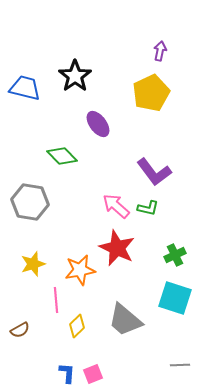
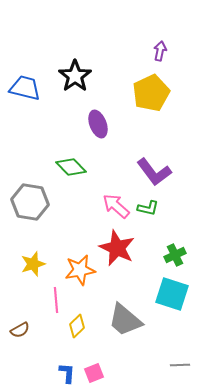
purple ellipse: rotated 16 degrees clockwise
green diamond: moved 9 px right, 11 px down
cyan square: moved 3 px left, 4 px up
pink square: moved 1 px right, 1 px up
